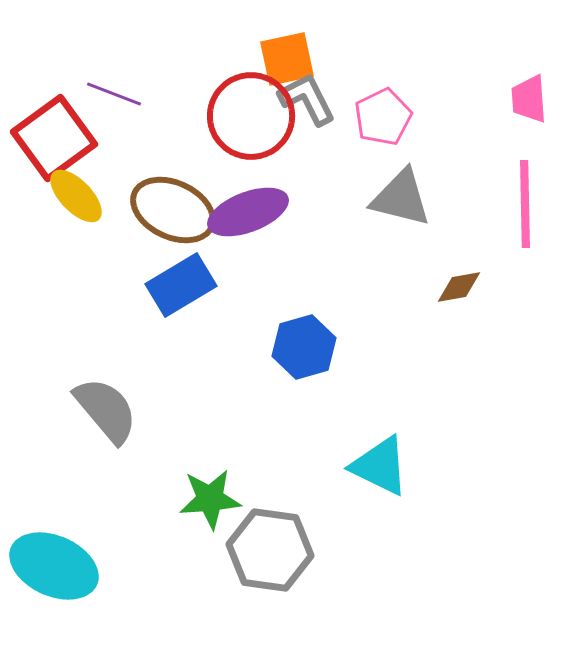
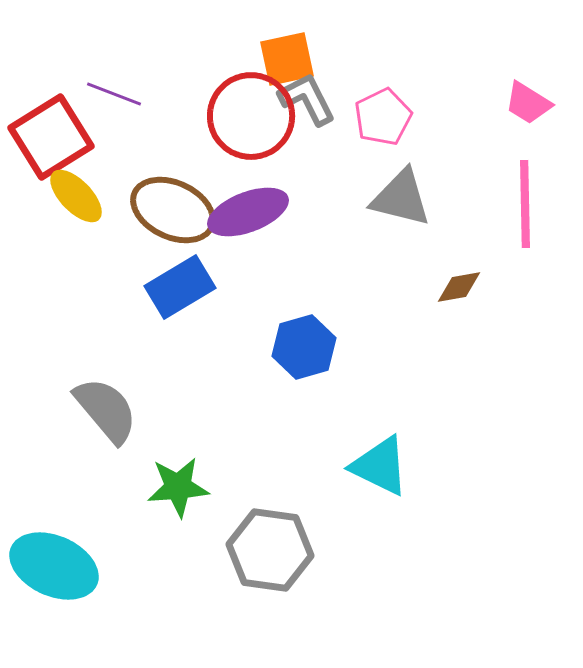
pink trapezoid: moved 1 px left, 4 px down; rotated 54 degrees counterclockwise
red square: moved 3 px left, 1 px up; rotated 4 degrees clockwise
blue rectangle: moved 1 px left, 2 px down
green star: moved 32 px left, 12 px up
